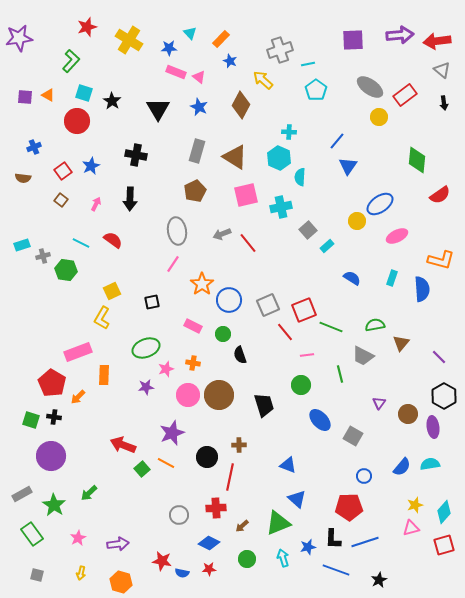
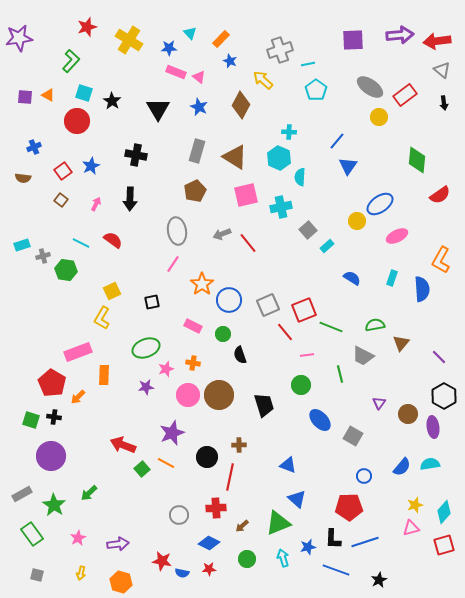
orange L-shape at (441, 260): rotated 104 degrees clockwise
